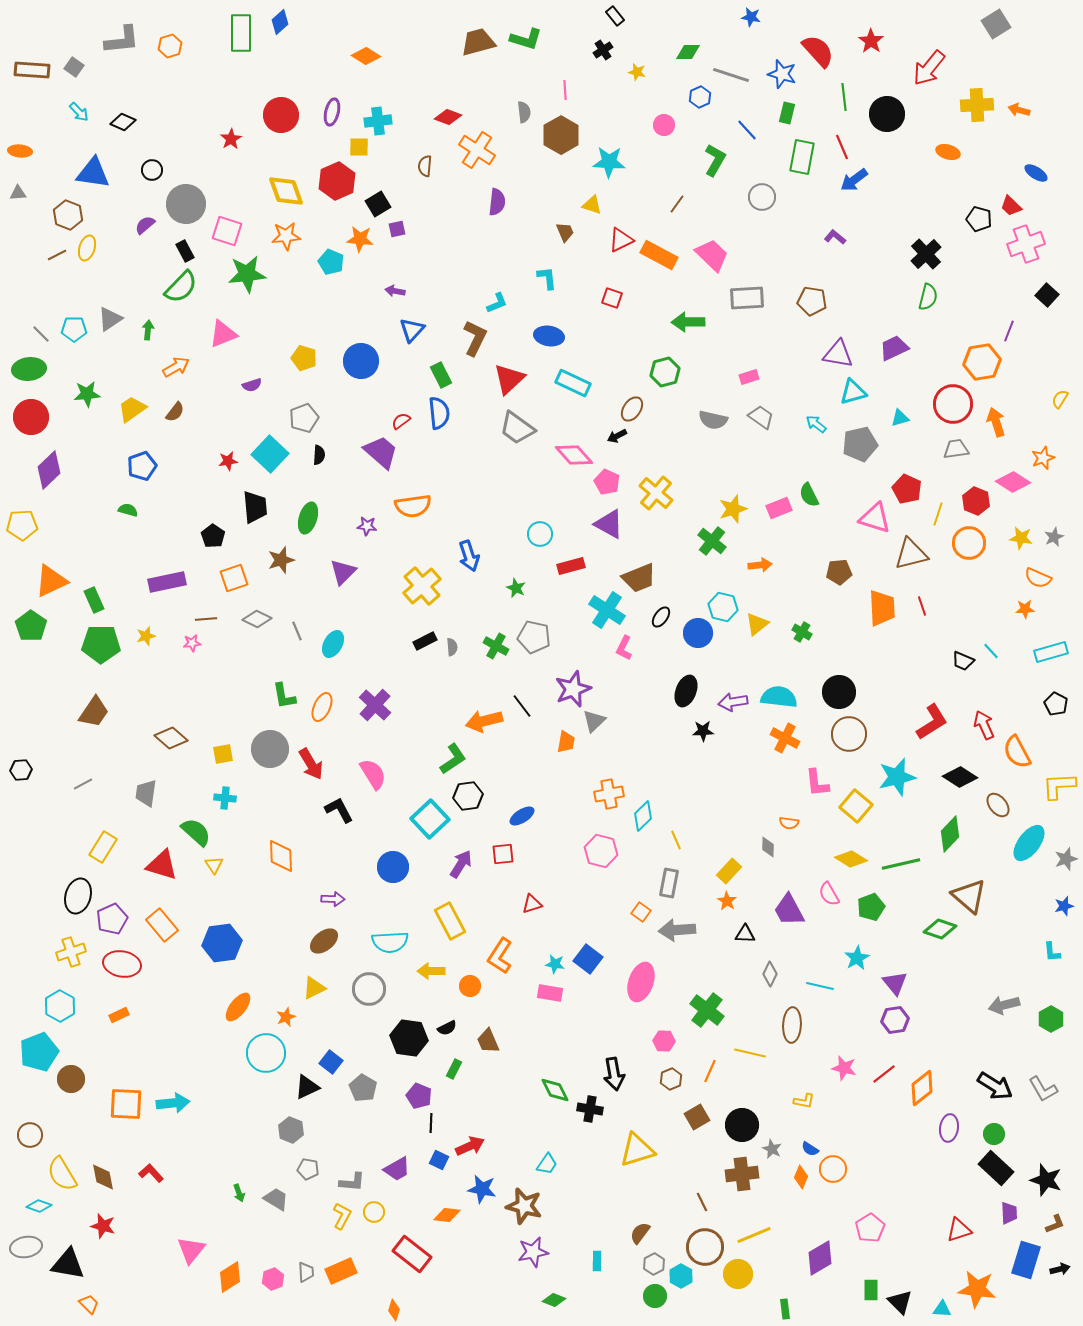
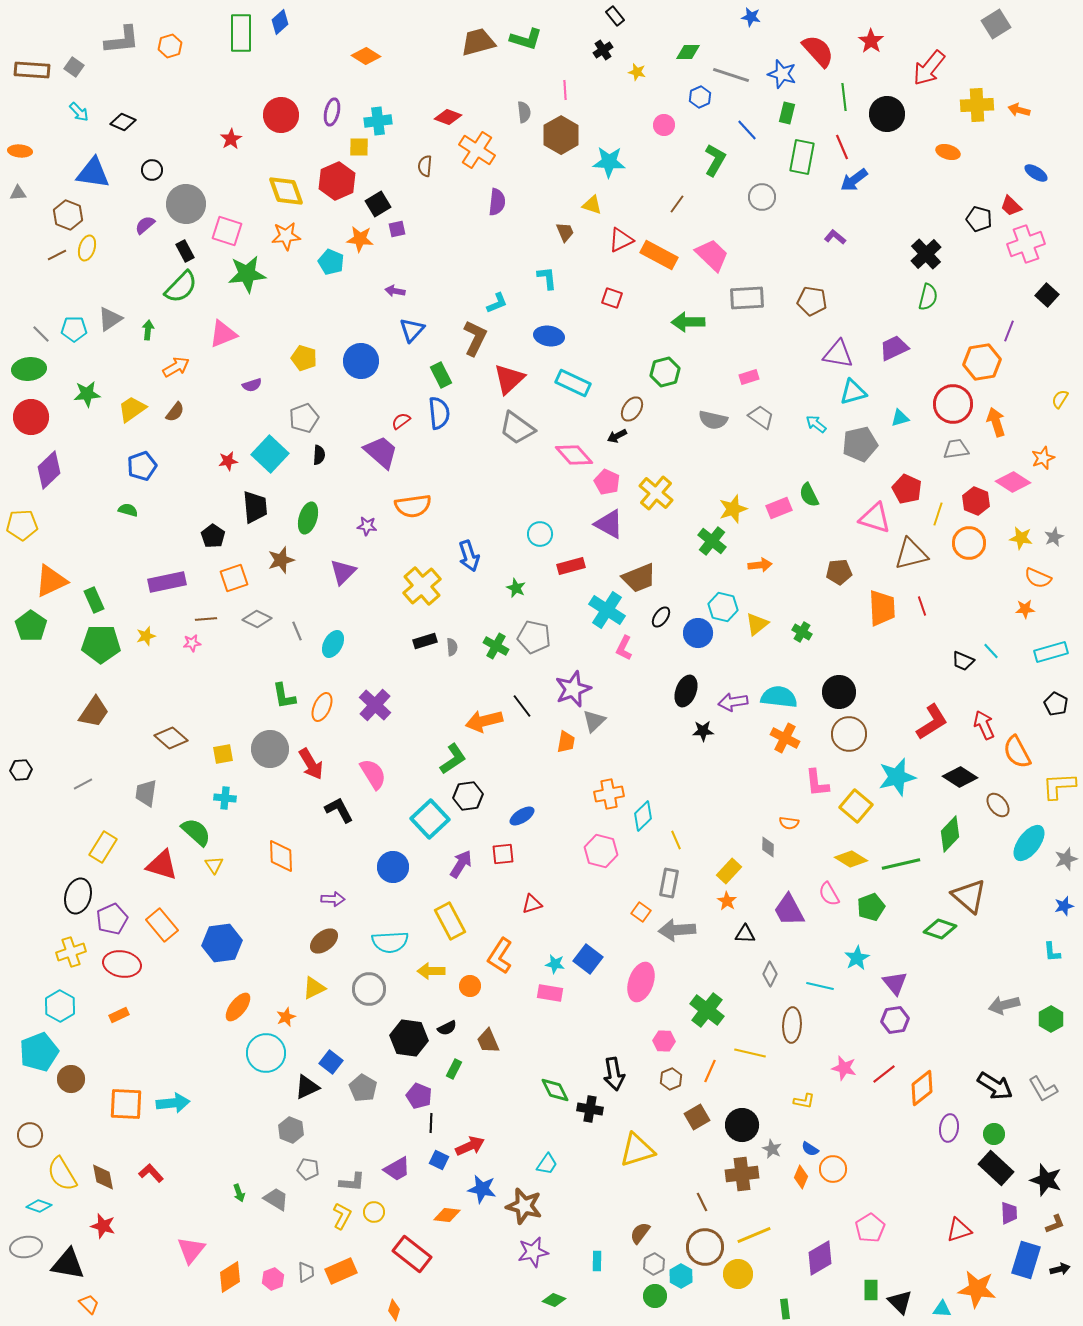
black rectangle at (425, 641): rotated 10 degrees clockwise
